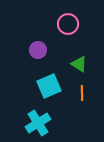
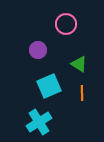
pink circle: moved 2 px left
cyan cross: moved 1 px right, 1 px up
